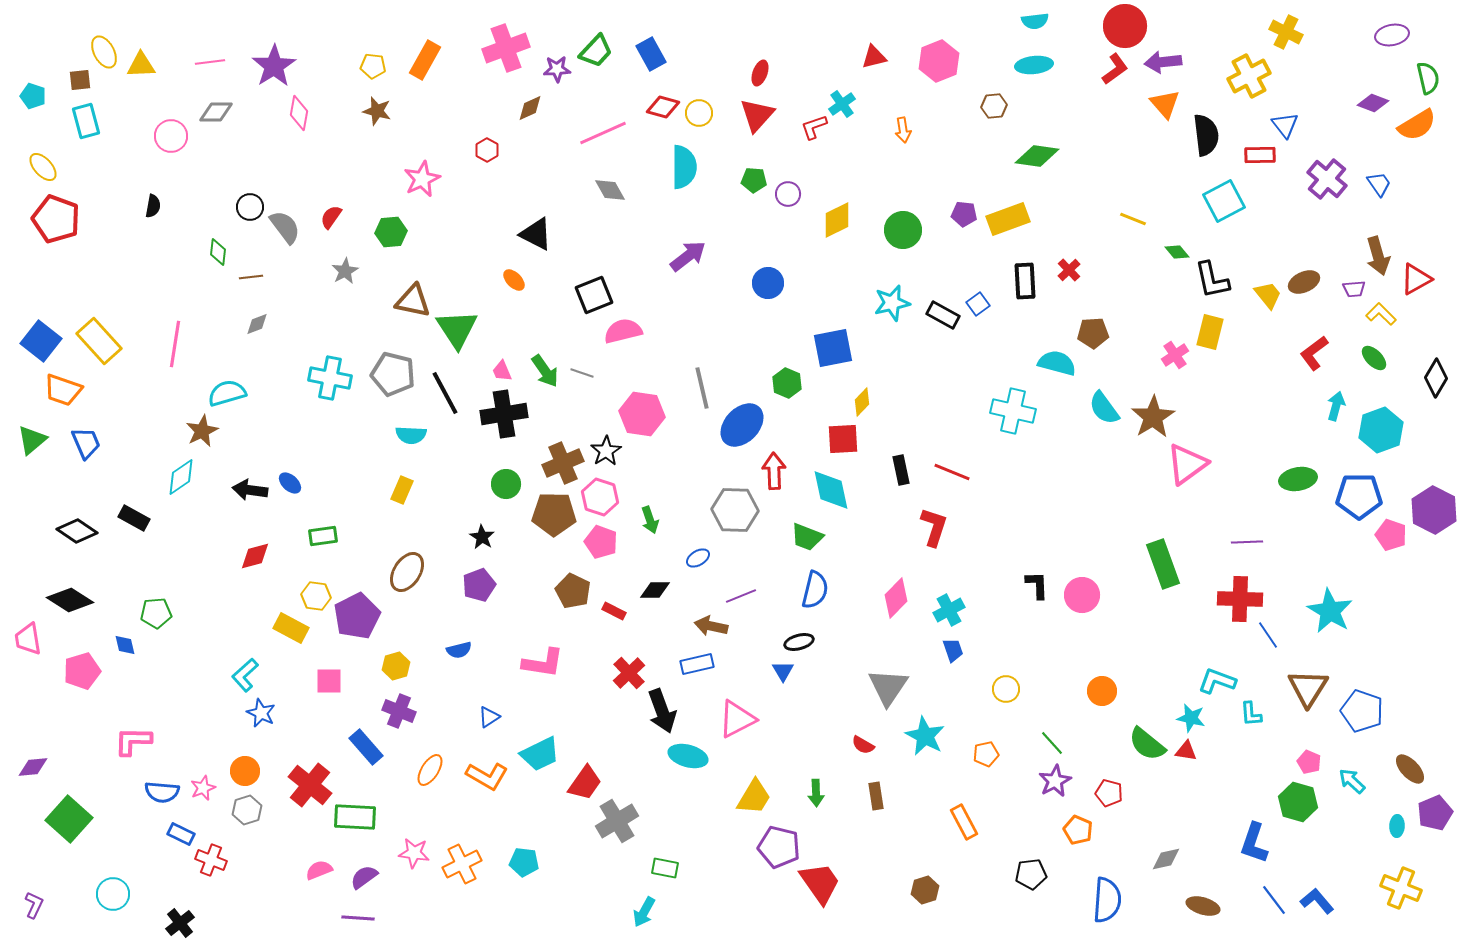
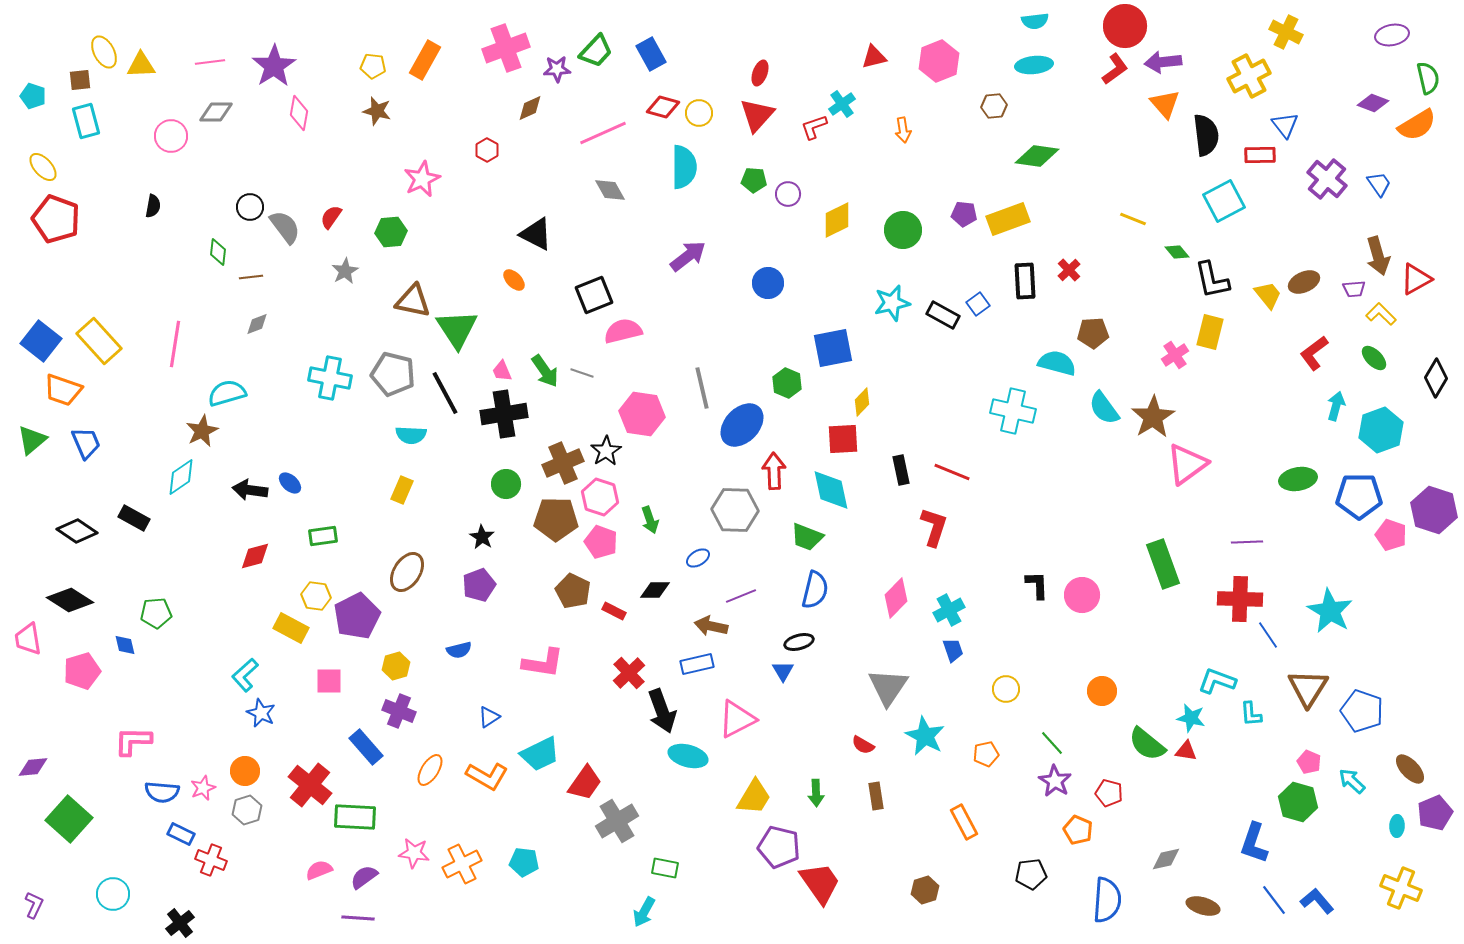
purple hexagon at (1434, 510): rotated 9 degrees counterclockwise
brown pentagon at (554, 514): moved 2 px right, 5 px down
purple star at (1055, 781): rotated 12 degrees counterclockwise
